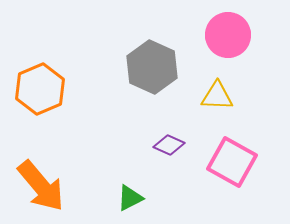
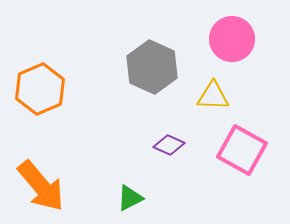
pink circle: moved 4 px right, 4 px down
yellow triangle: moved 4 px left
pink square: moved 10 px right, 12 px up
